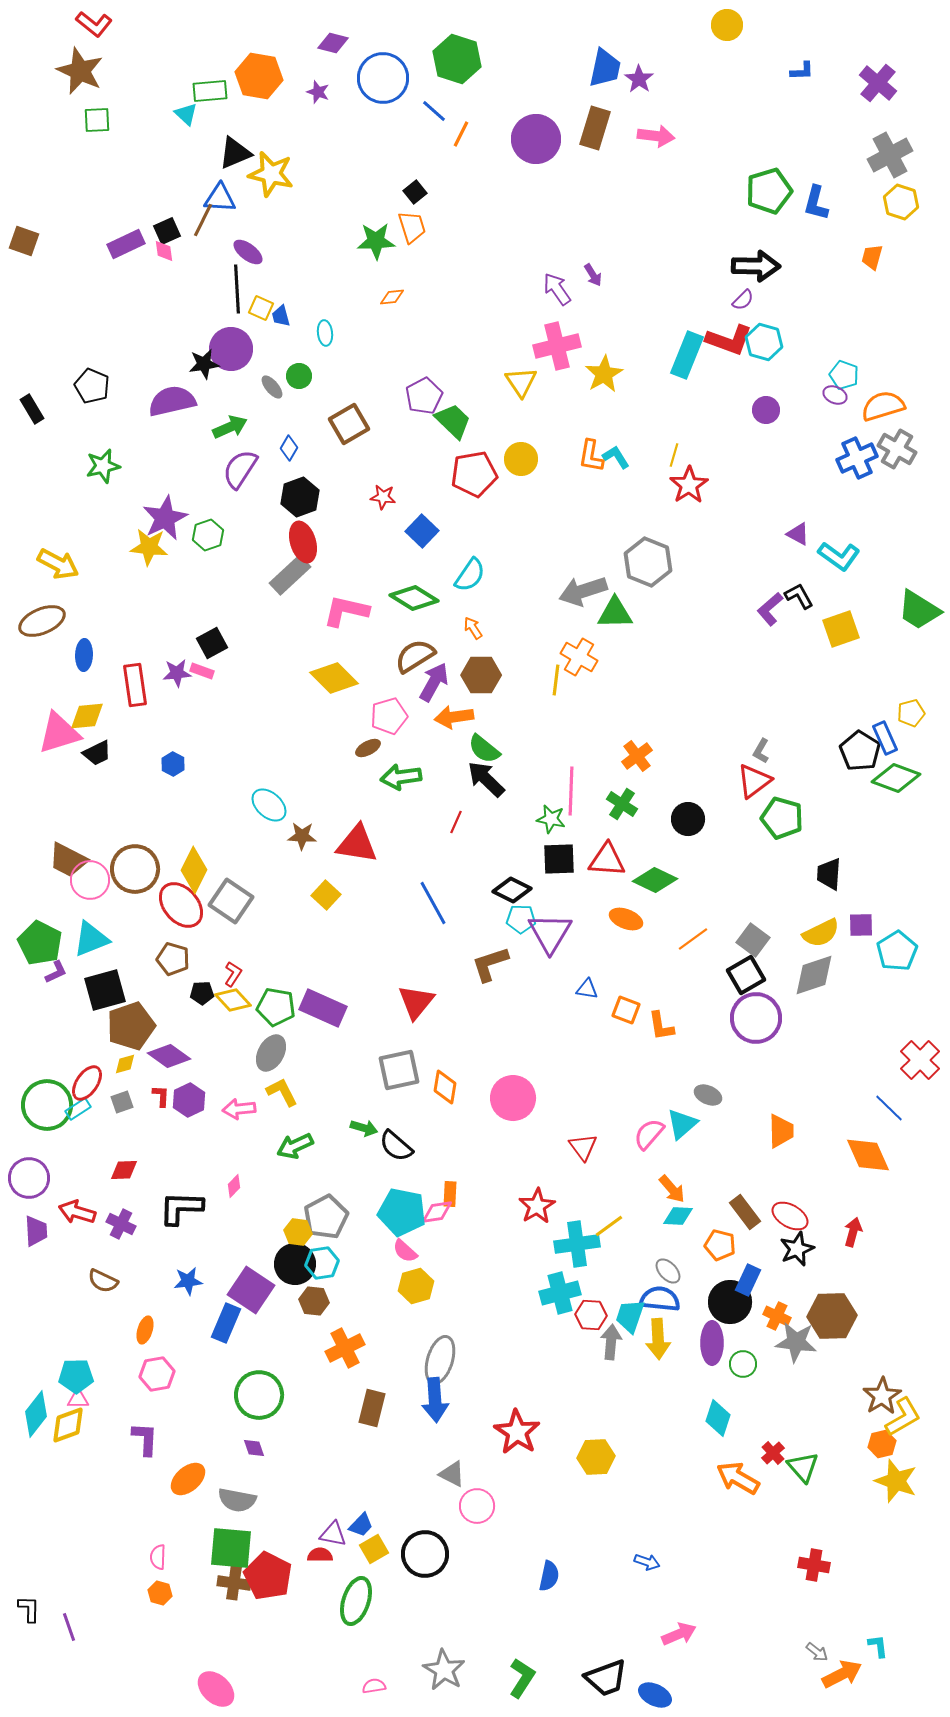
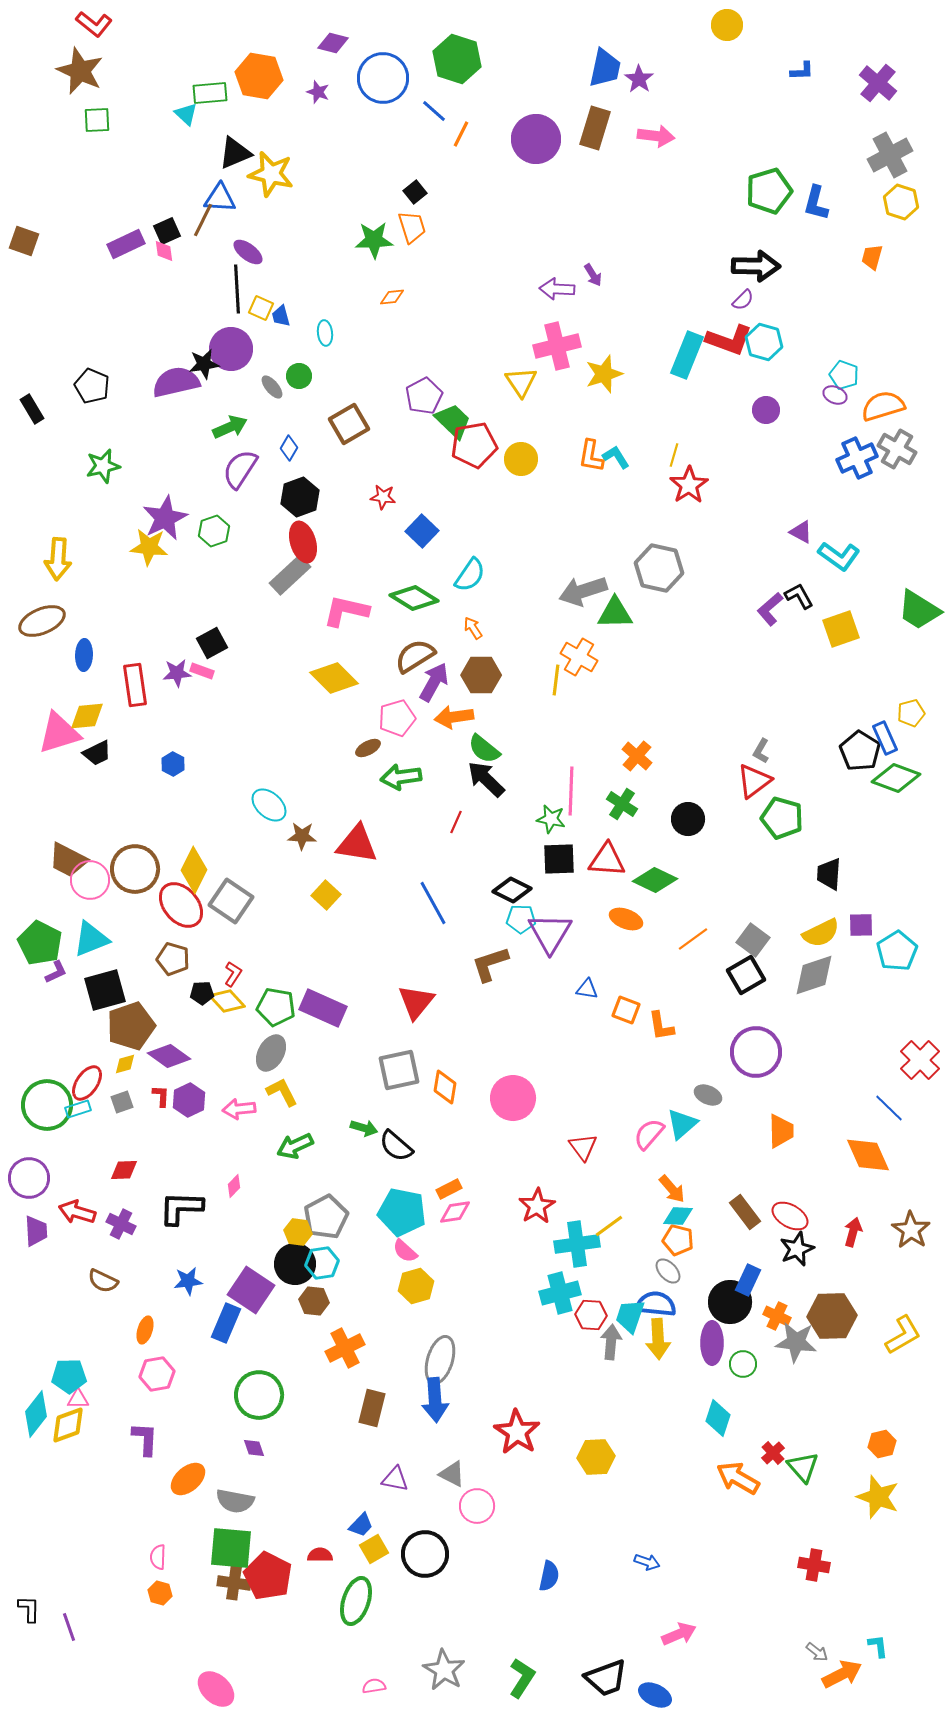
green rectangle at (210, 91): moved 2 px down
green star at (376, 241): moved 2 px left, 1 px up
purple arrow at (557, 289): rotated 52 degrees counterclockwise
yellow star at (604, 374): rotated 12 degrees clockwise
purple semicircle at (172, 401): moved 4 px right, 19 px up
red pentagon at (474, 474): moved 29 px up
purple triangle at (798, 534): moved 3 px right, 2 px up
green hexagon at (208, 535): moved 6 px right, 4 px up
gray hexagon at (648, 562): moved 11 px right, 6 px down; rotated 9 degrees counterclockwise
yellow arrow at (58, 564): moved 5 px up; rotated 66 degrees clockwise
pink pentagon at (389, 716): moved 8 px right, 2 px down
orange cross at (637, 756): rotated 12 degrees counterclockwise
yellow diamond at (233, 1000): moved 6 px left, 1 px down
purple circle at (756, 1018): moved 34 px down
cyan rectangle at (78, 1109): rotated 15 degrees clockwise
orange rectangle at (450, 1194): moved 1 px left, 5 px up; rotated 60 degrees clockwise
pink diamond at (437, 1212): moved 18 px right
orange pentagon at (720, 1245): moved 42 px left, 5 px up
blue semicircle at (660, 1299): moved 4 px left, 5 px down
cyan pentagon at (76, 1376): moved 7 px left
brown star at (882, 1396): moved 29 px right, 166 px up; rotated 6 degrees counterclockwise
yellow L-shape at (903, 1417): moved 82 px up
yellow star at (896, 1481): moved 18 px left, 16 px down
gray semicircle at (237, 1500): moved 2 px left, 1 px down
purple triangle at (333, 1534): moved 62 px right, 55 px up
